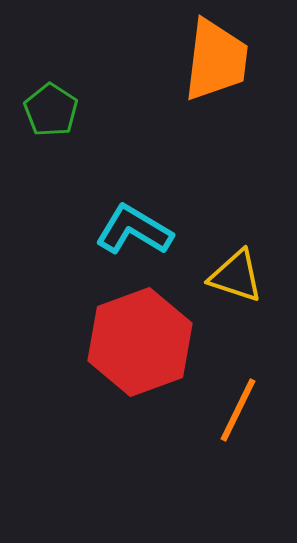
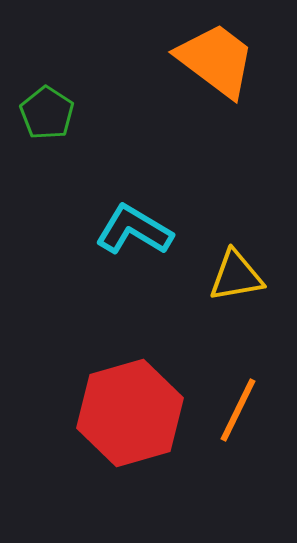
orange trapezoid: rotated 60 degrees counterclockwise
green pentagon: moved 4 px left, 3 px down
yellow triangle: rotated 28 degrees counterclockwise
red hexagon: moved 10 px left, 71 px down; rotated 4 degrees clockwise
